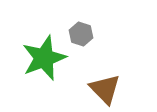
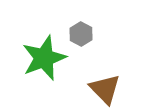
gray hexagon: rotated 10 degrees clockwise
